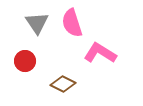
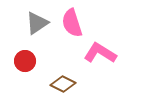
gray triangle: rotated 30 degrees clockwise
